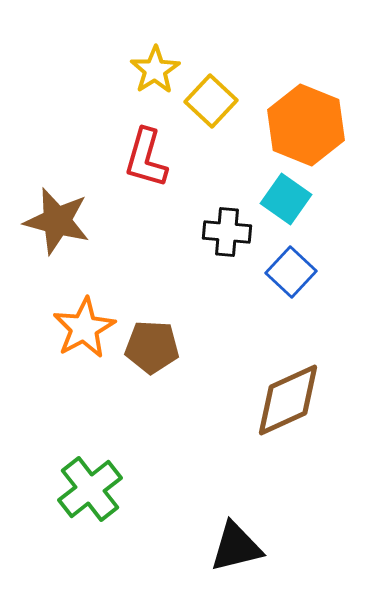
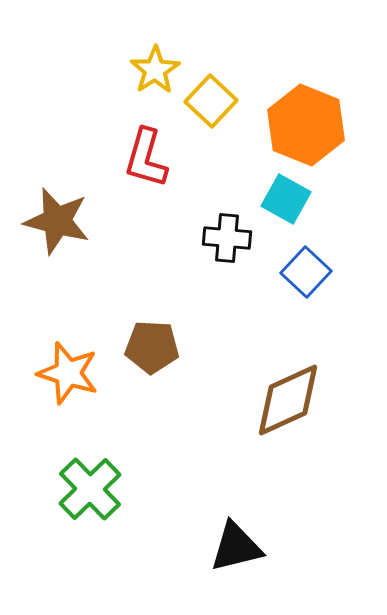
cyan square: rotated 6 degrees counterclockwise
black cross: moved 6 px down
blue square: moved 15 px right
orange star: moved 16 px left, 45 px down; rotated 26 degrees counterclockwise
green cross: rotated 6 degrees counterclockwise
